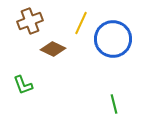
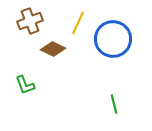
yellow line: moved 3 px left
green L-shape: moved 2 px right
